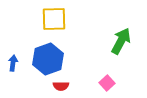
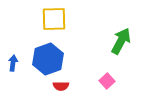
pink square: moved 2 px up
